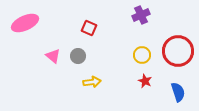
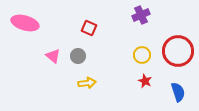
pink ellipse: rotated 40 degrees clockwise
yellow arrow: moved 5 px left, 1 px down
